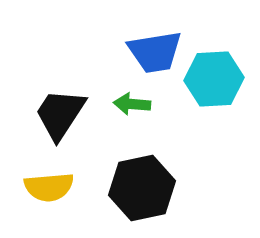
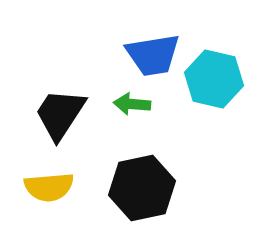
blue trapezoid: moved 2 px left, 3 px down
cyan hexagon: rotated 16 degrees clockwise
